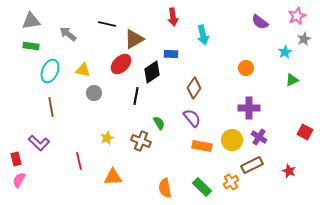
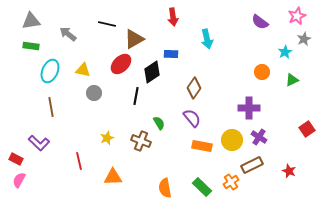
cyan arrow at (203, 35): moved 4 px right, 4 px down
orange circle at (246, 68): moved 16 px right, 4 px down
red square at (305, 132): moved 2 px right, 3 px up; rotated 28 degrees clockwise
red rectangle at (16, 159): rotated 48 degrees counterclockwise
